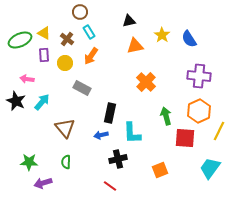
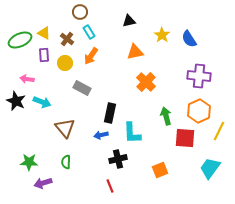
orange triangle: moved 6 px down
cyan arrow: rotated 72 degrees clockwise
red line: rotated 32 degrees clockwise
